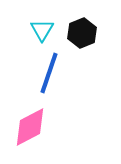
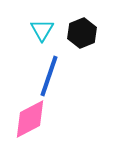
blue line: moved 3 px down
pink diamond: moved 8 px up
